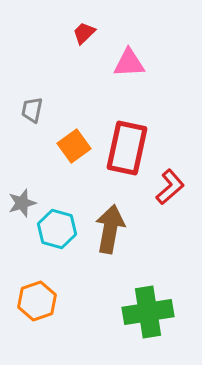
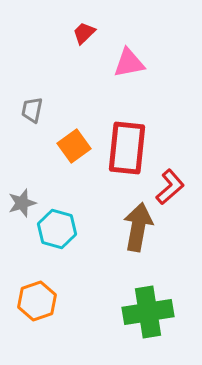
pink triangle: rotated 8 degrees counterclockwise
red rectangle: rotated 6 degrees counterclockwise
brown arrow: moved 28 px right, 2 px up
